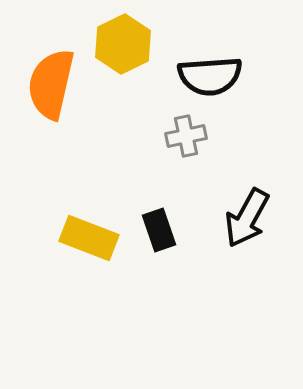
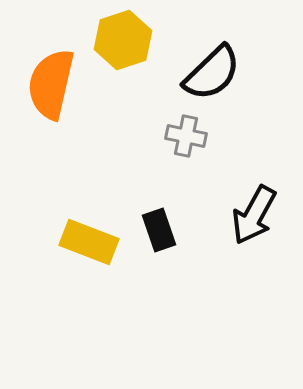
yellow hexagon: moved 4 px up; rotated 8 degrees clockwise
black semicircle: moved 2 px right, 3 px up; rotated 40 degrees counterclockwise
gray cross: rotated 24 degrees clockwise
black arrow: moved 7 px right, 3 px up
yellow rectangle: moved 4 px down
